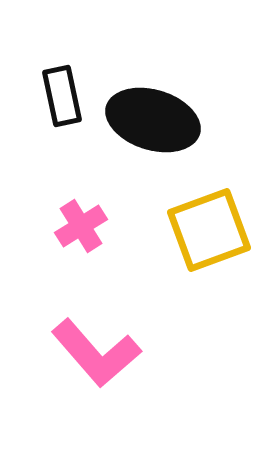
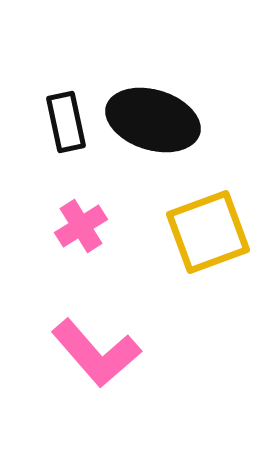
black rectangle: moved 4 px right, 26 px down
yellow square: moved 1 px left, 2 px down
